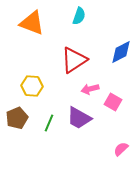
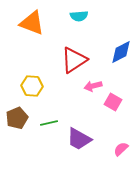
cyan semicircle: rotated 66 degrees clockwise
pink arrow: moved 3 px right, 3 px up
purple trapezoid: moved 21 px down
green line: rotated 54 degrees clockwise
